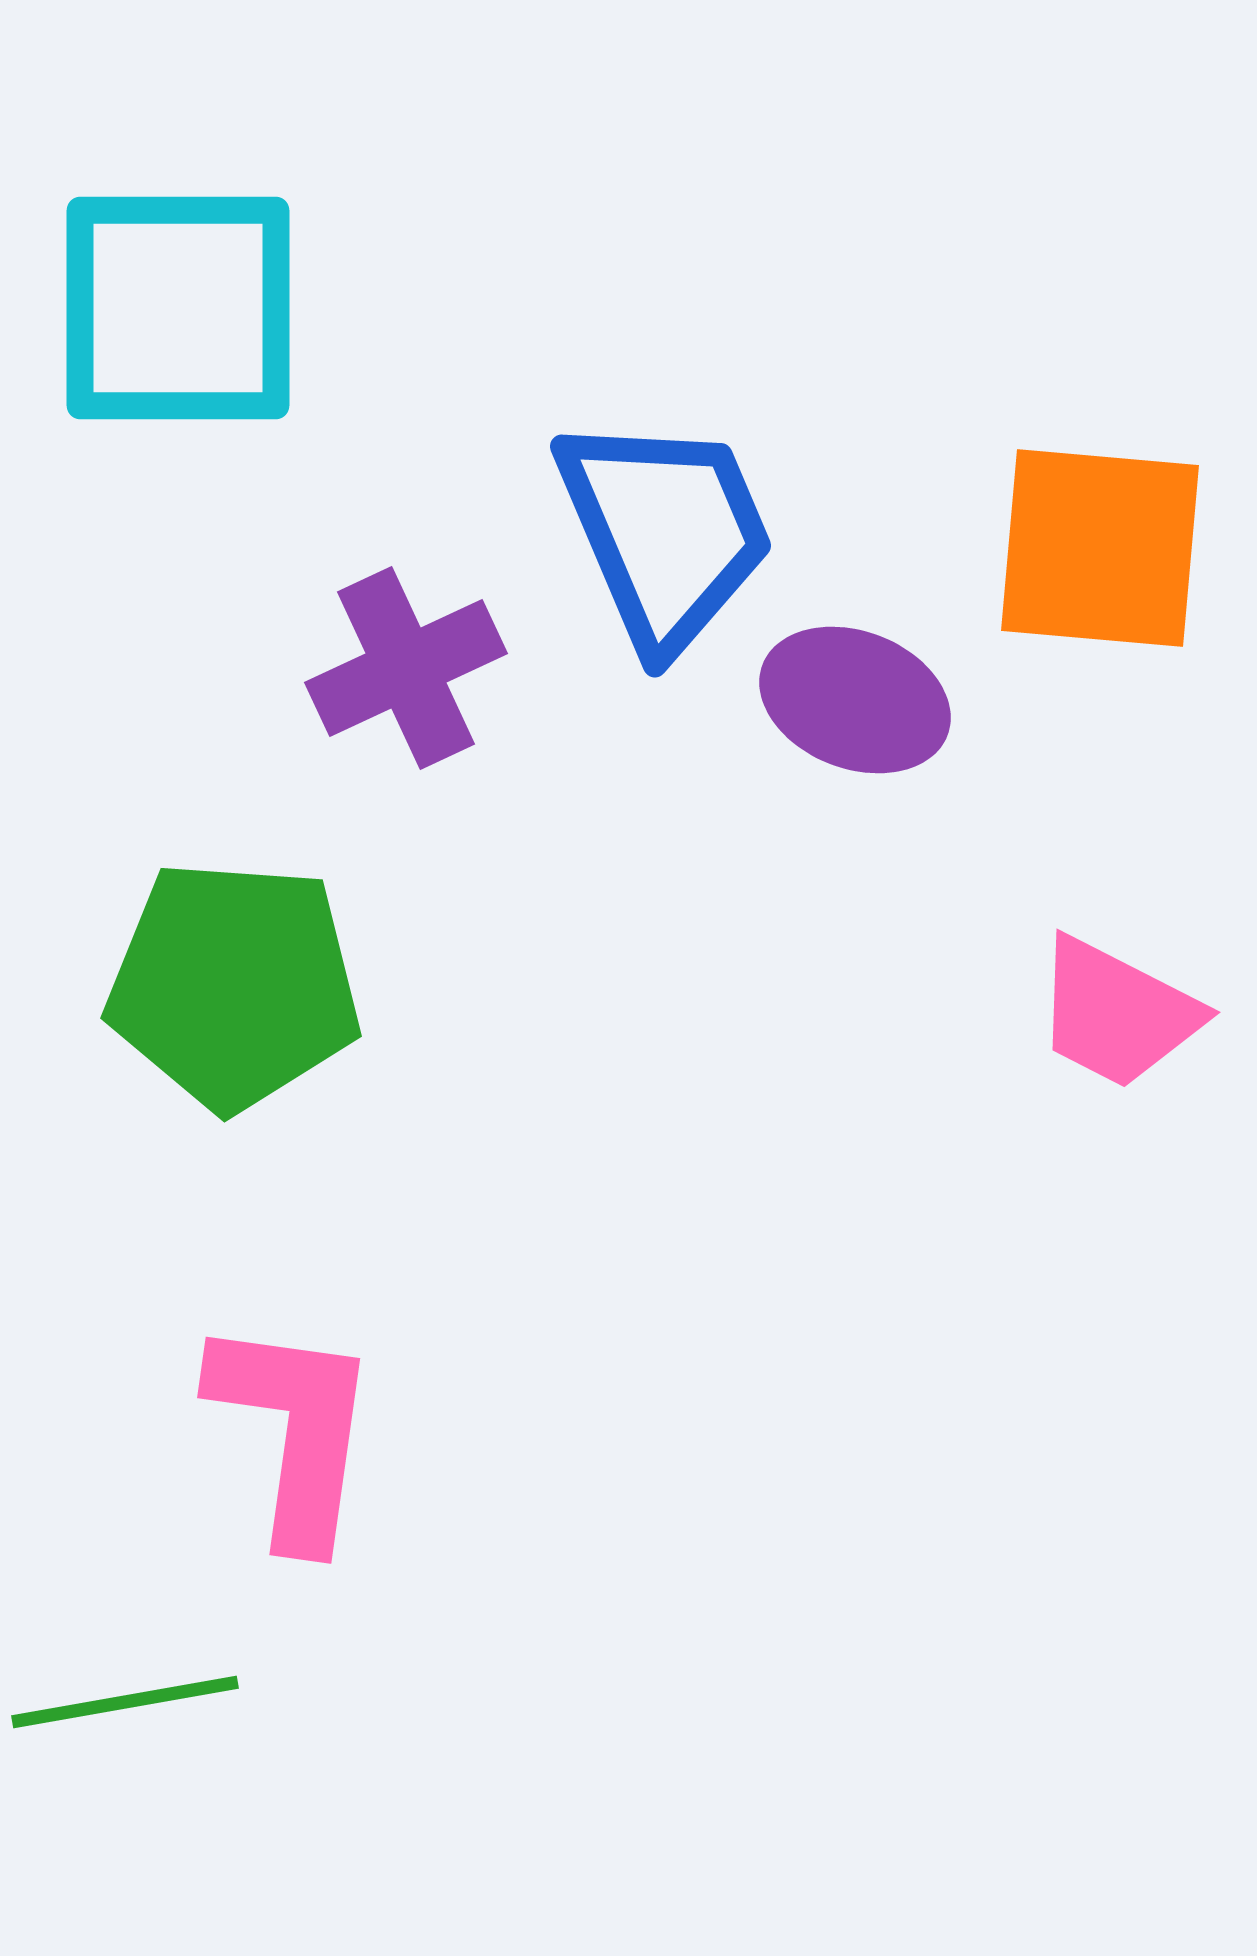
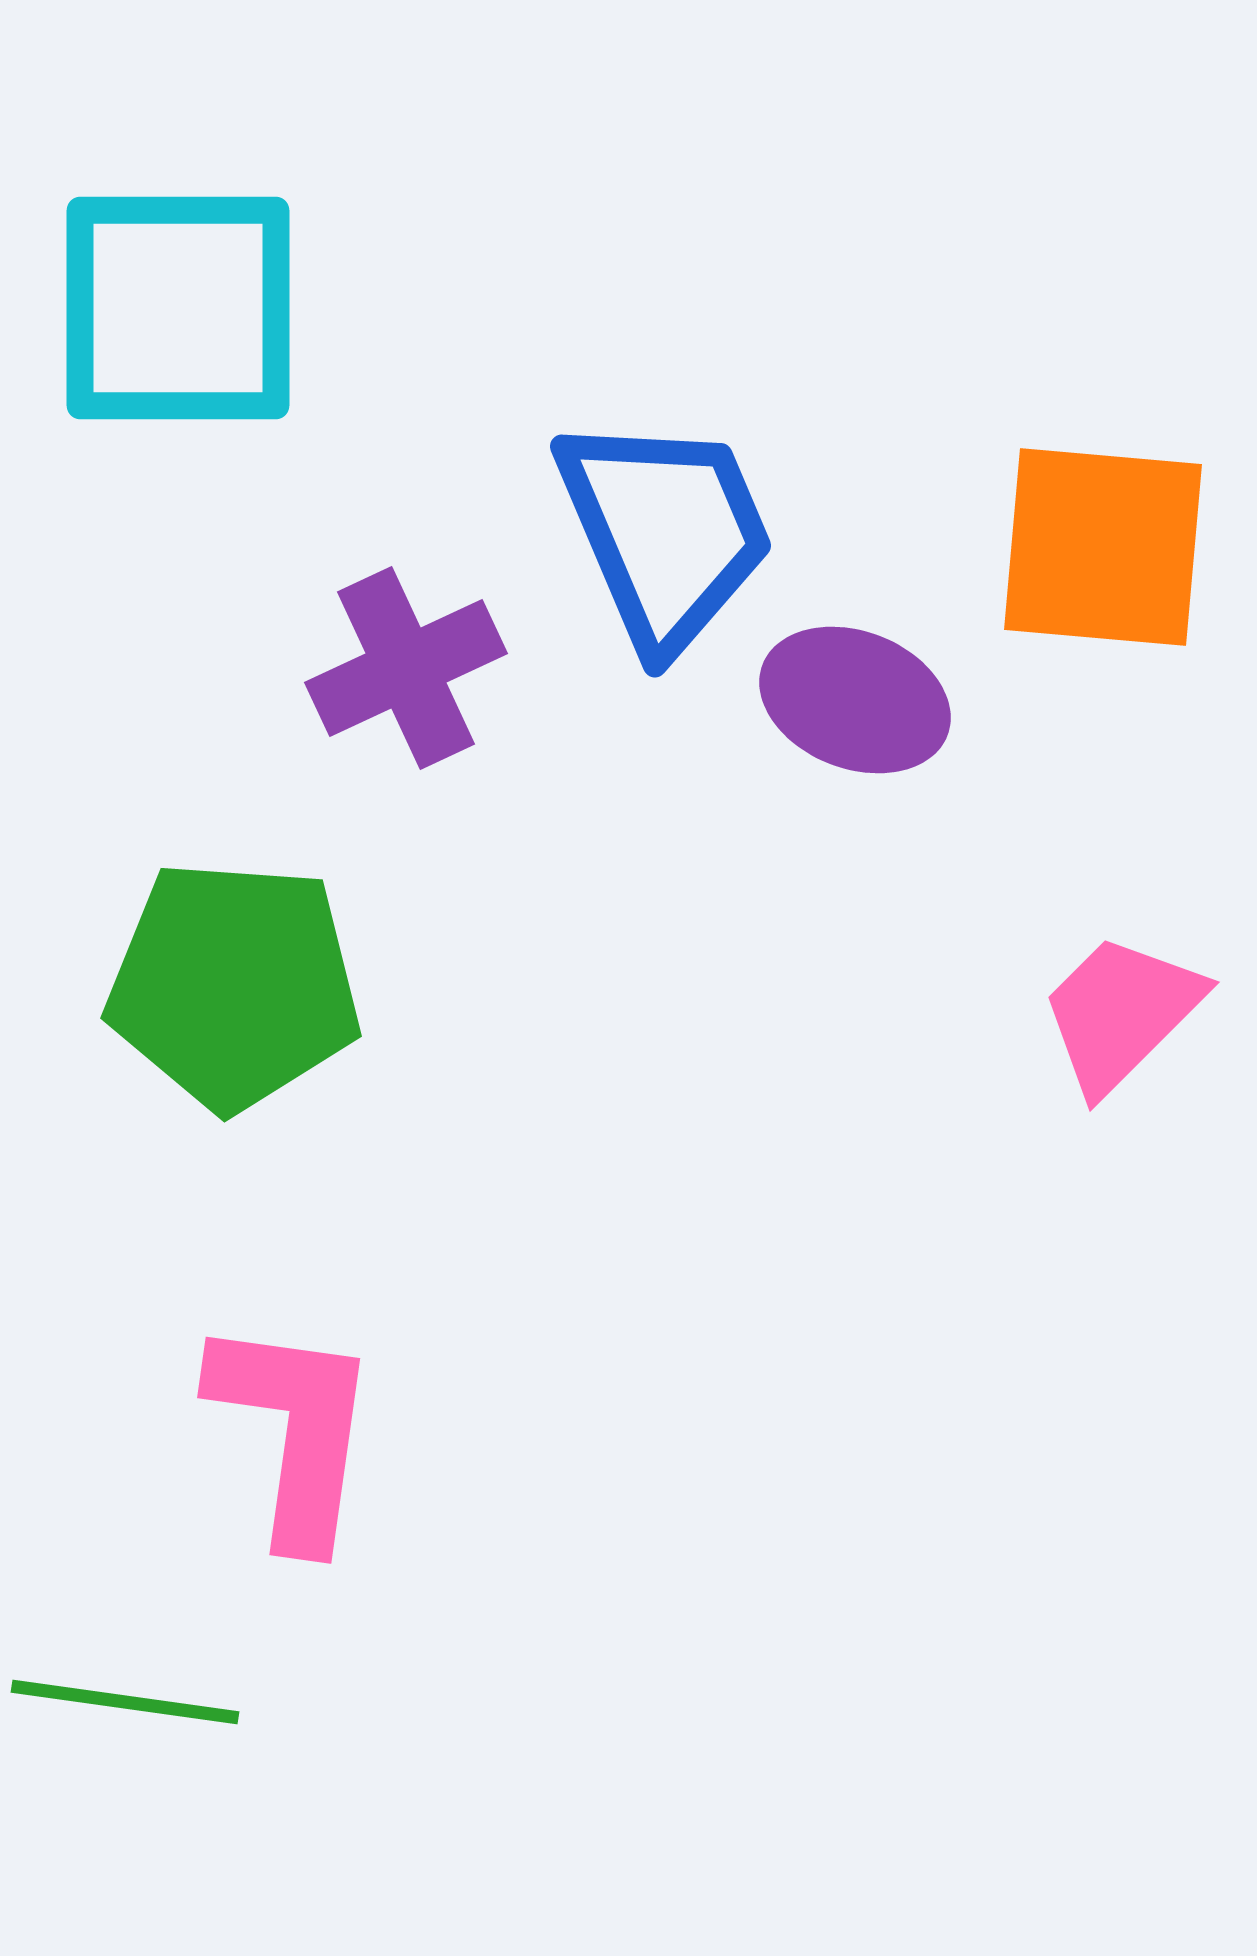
orange square: moved 3 px right, 1 px up
pink trapezoid: moved 4 px right; rotated 108 degrees clockwise
green line: rotated 18 degrees clockwise
